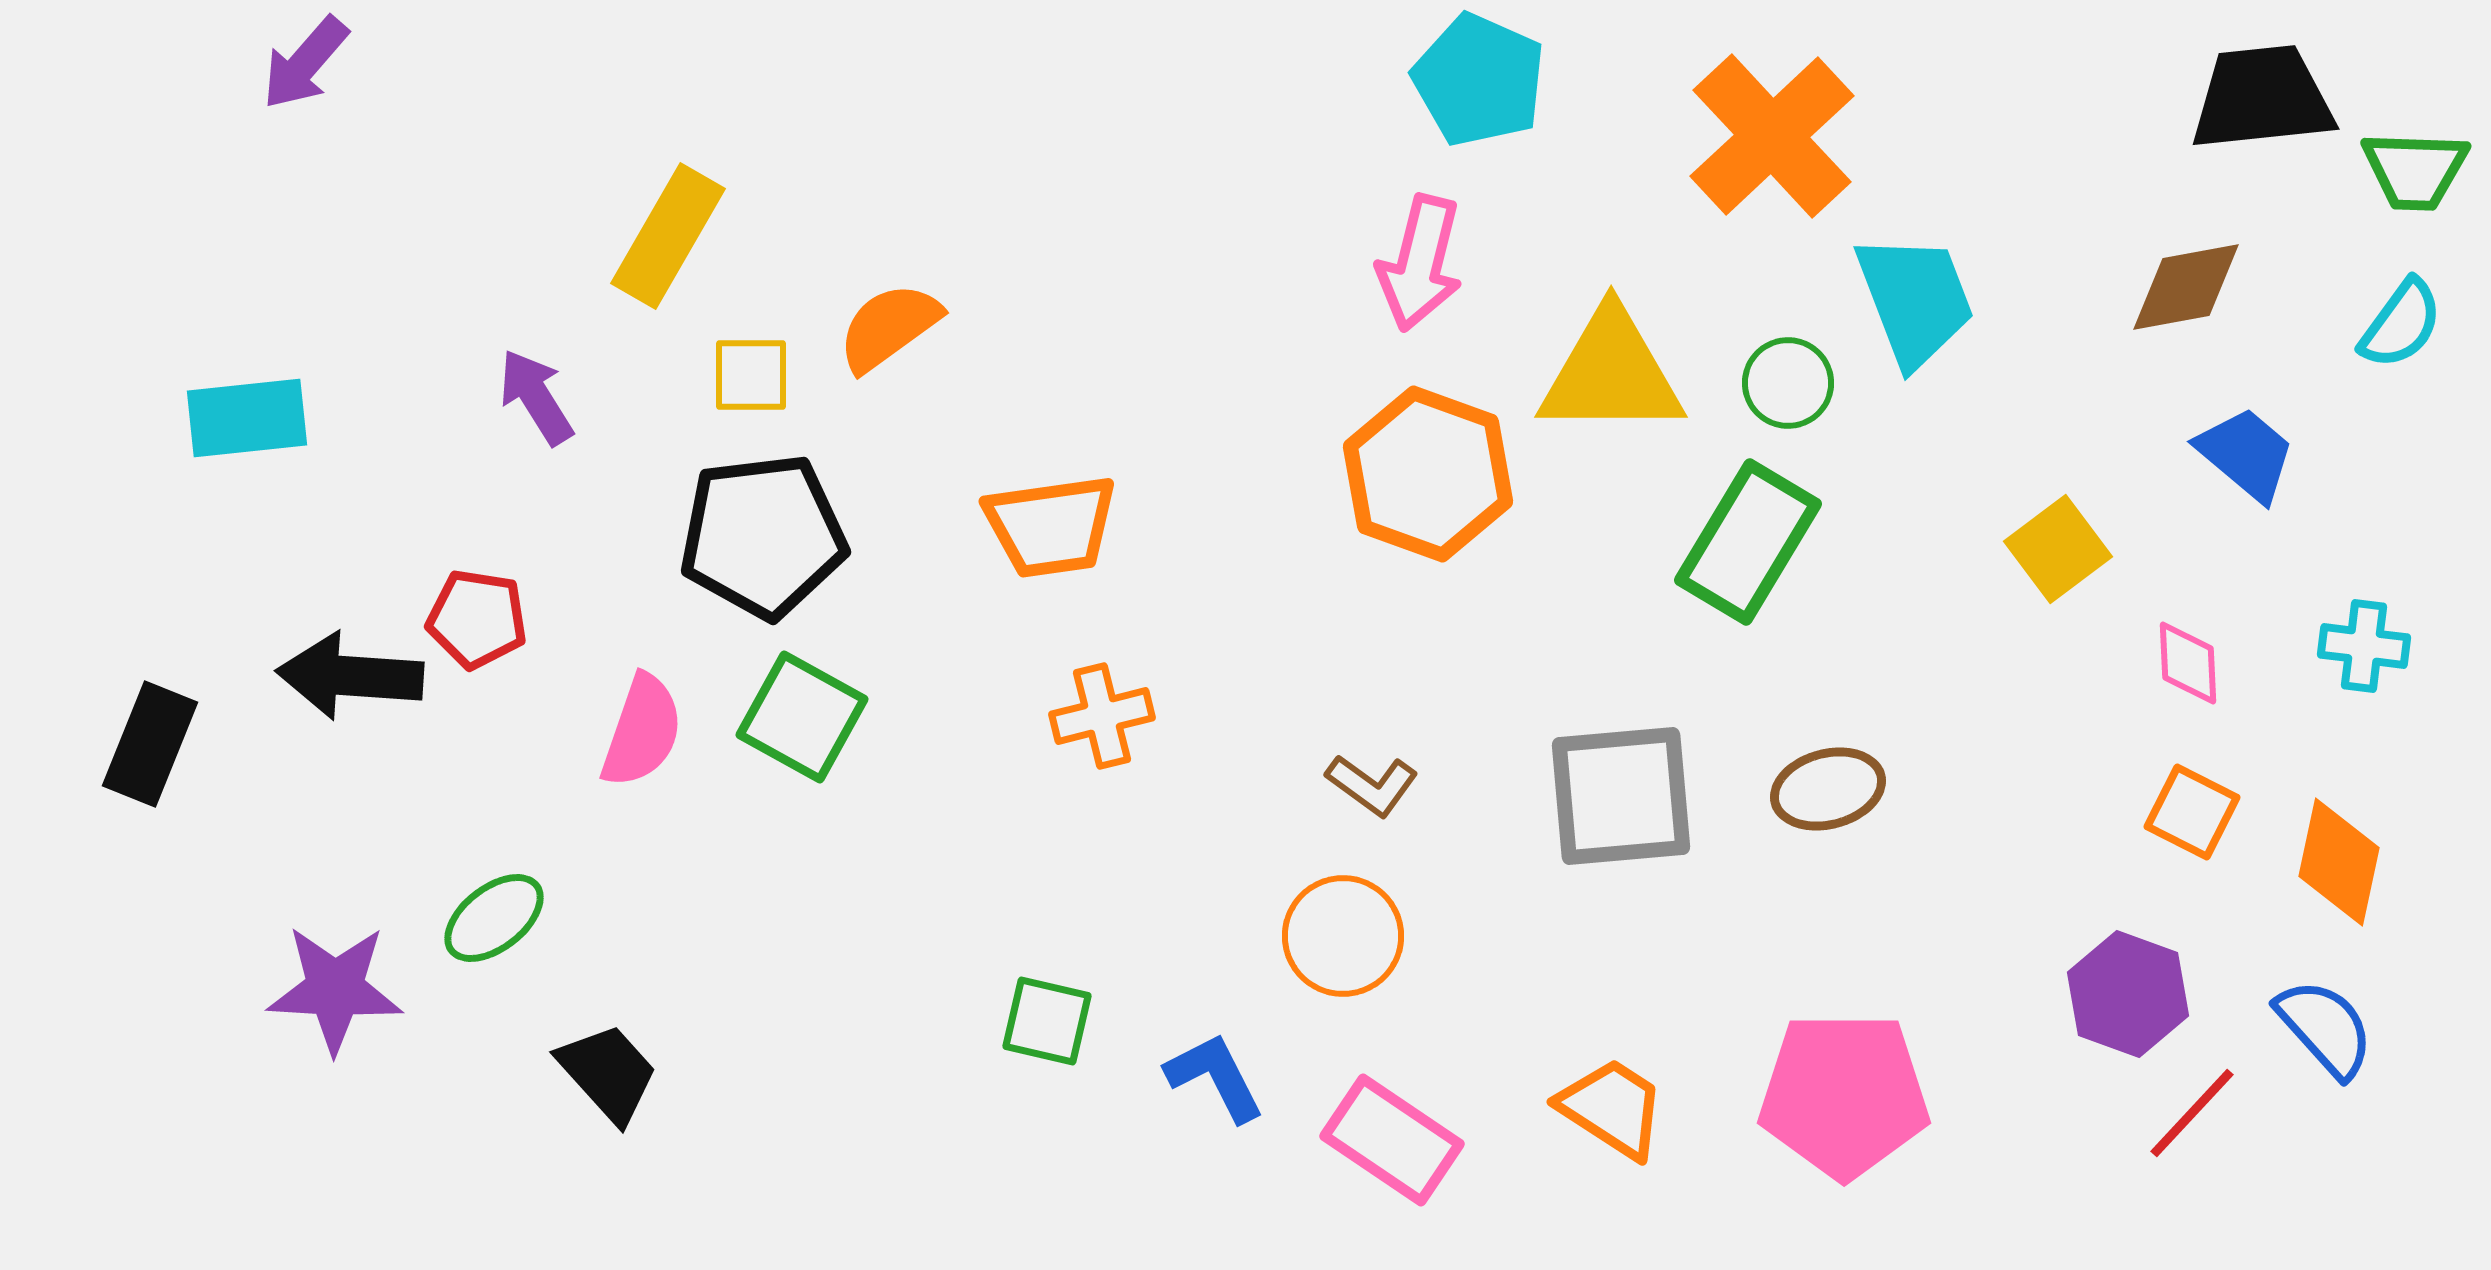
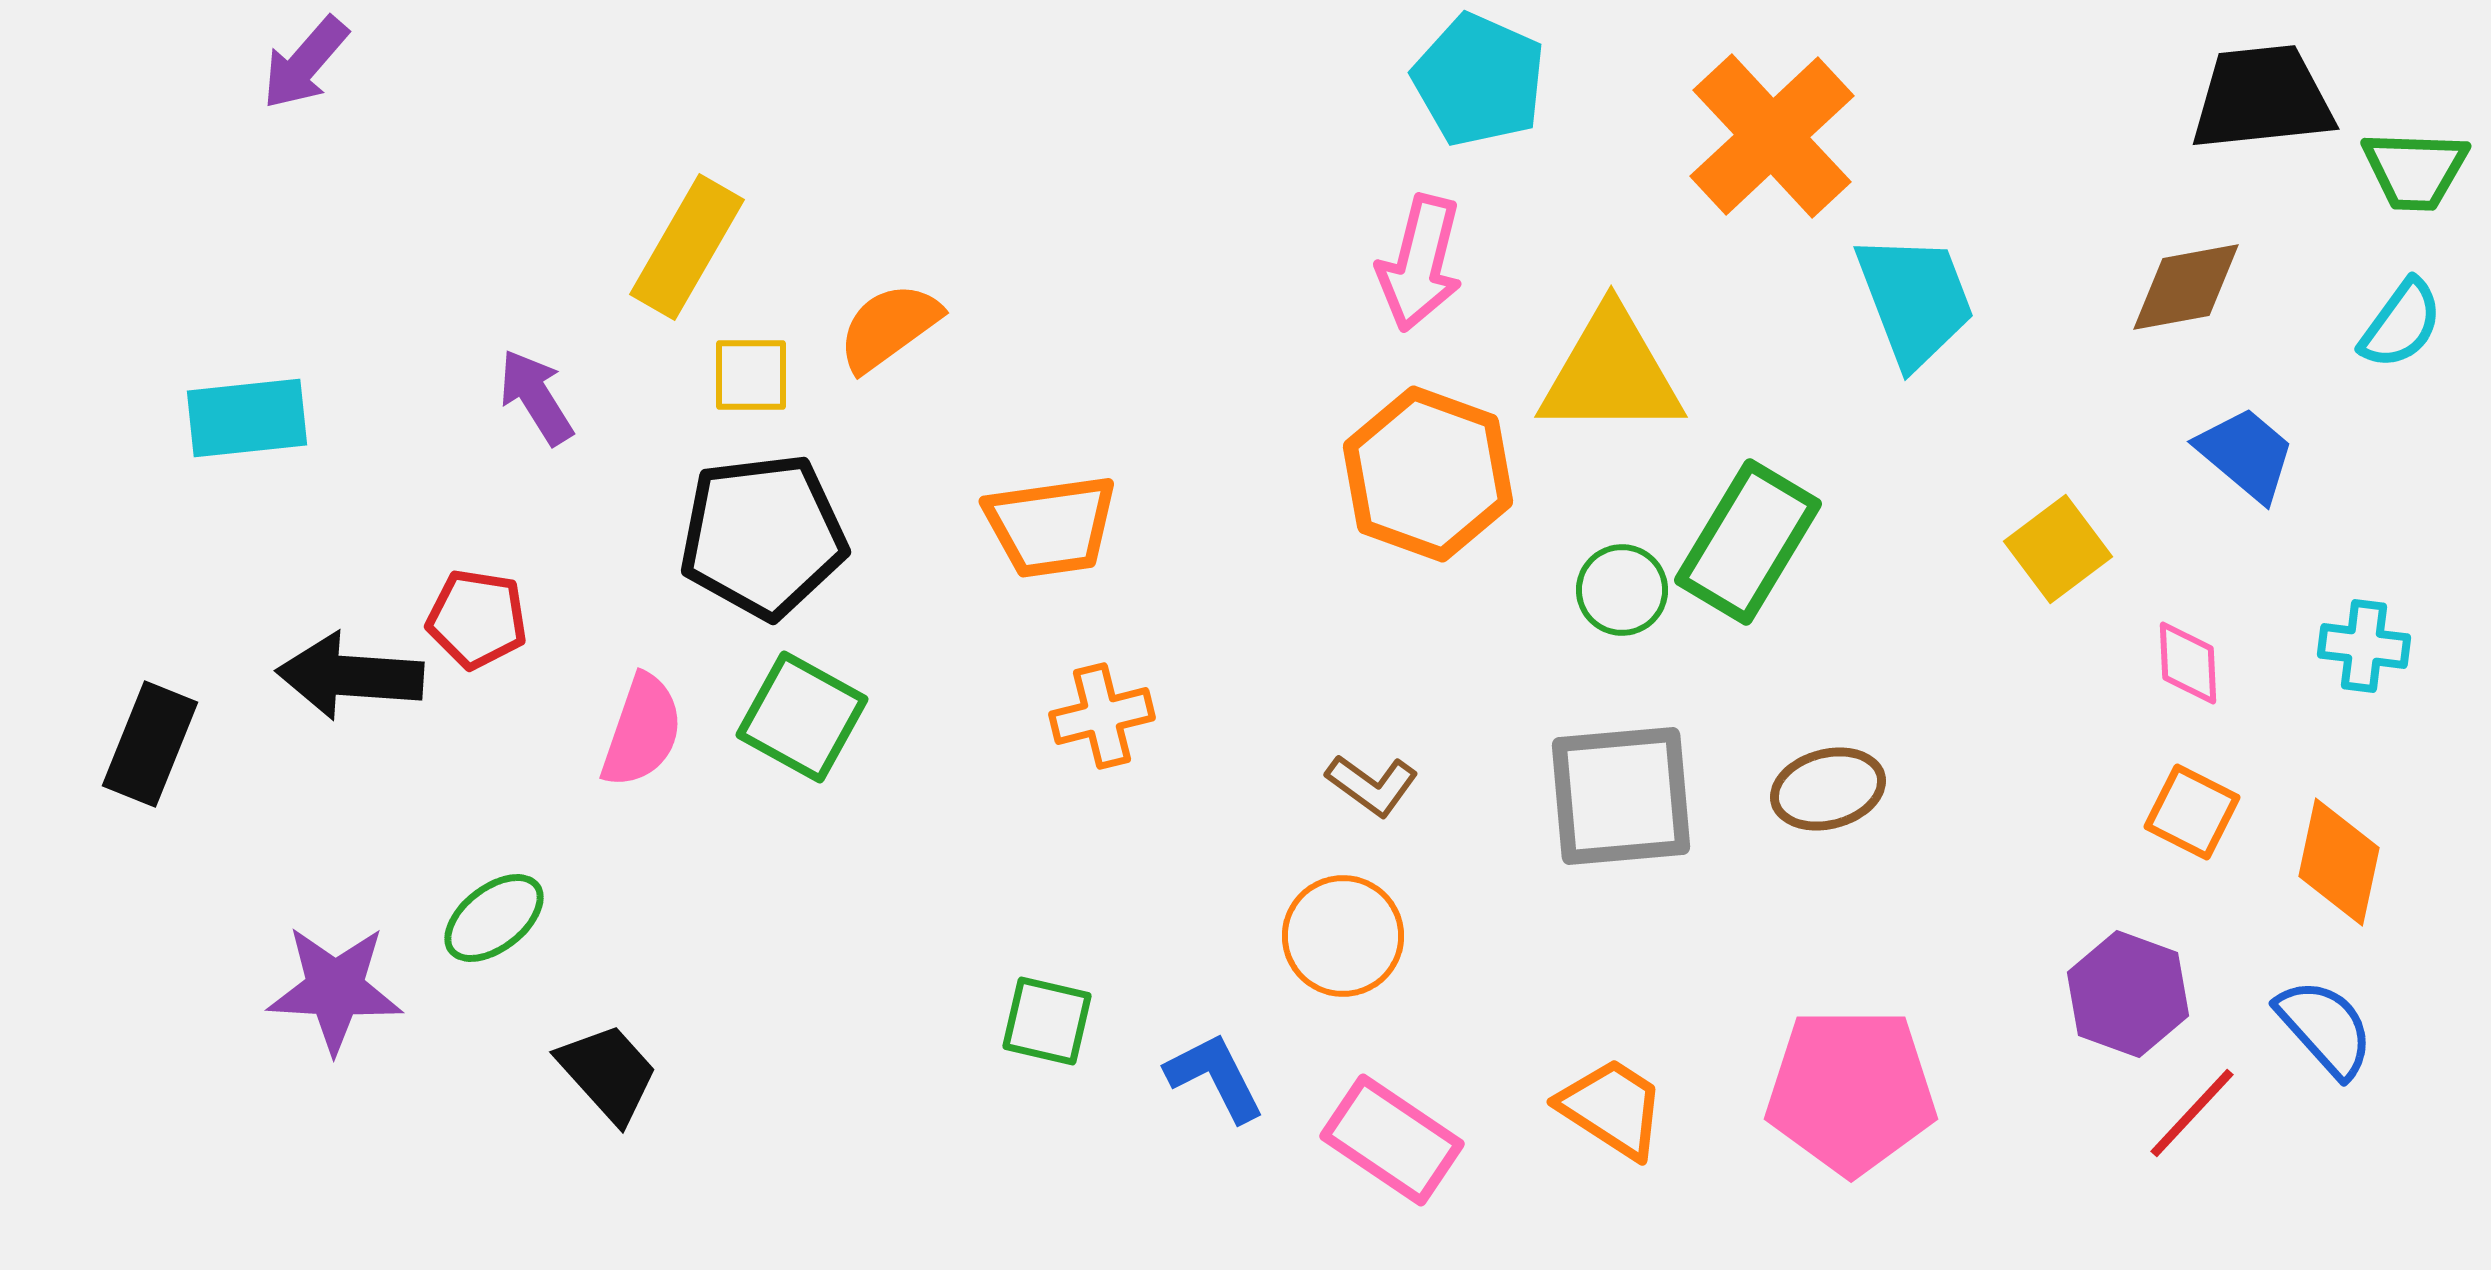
yellow rectangle at (668, 236): moved 19 px right, 11 px down
green circle at (1788, 383): moved 166 px left, 207 px down
pink pentagon at (1844, 1095): moved 7 px right, 4 px up
